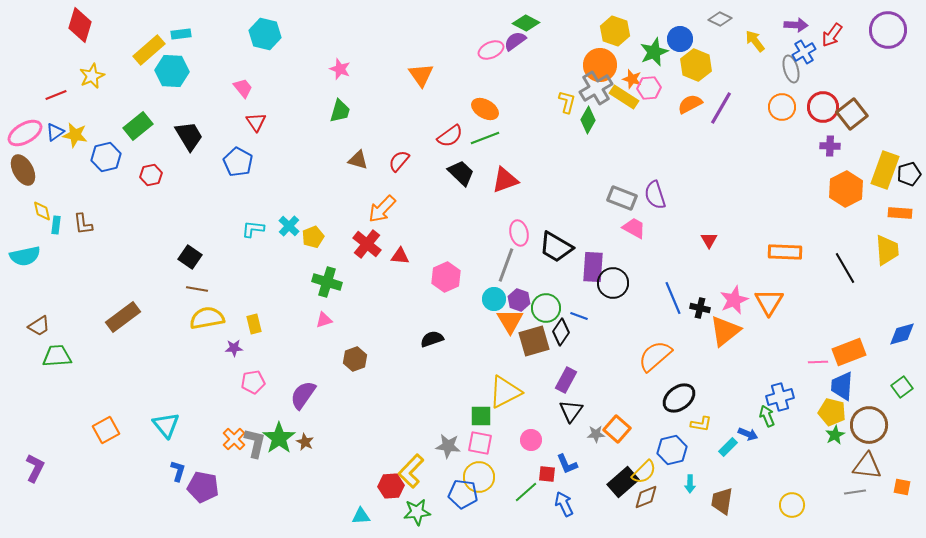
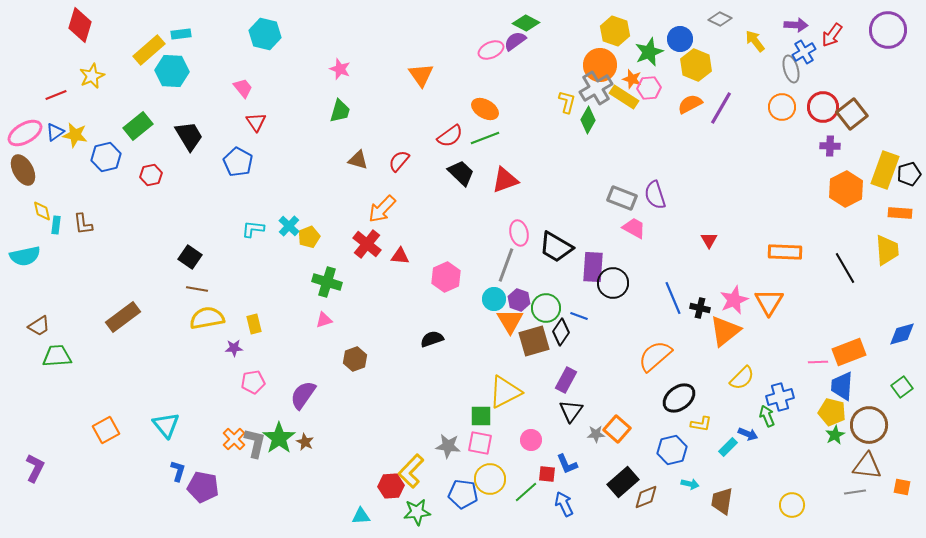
green star at (654, 52): moved 5 px left
yellow pentagon at (313, 237): moved 4 px left
yellow semicircle at (644, 472): moved 98 px right, 94 px up
yellow circle at (479, 477): moved 11 px right, 2 px down
cyan arrow at (690, 484): rotated 78 degrees counterclockwise
